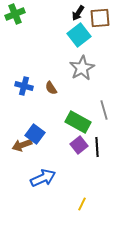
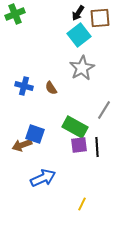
gray line: rotated 48 degrees clockwise
green rectangle: moved 3 px left, 5 px down
blue square: rotated 18 degrees counterclockwise
purple square: rotated 30 degrees clockwise
